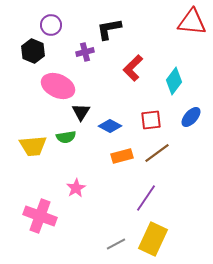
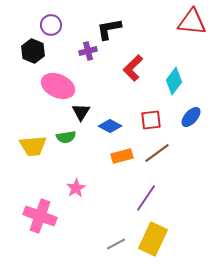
purple cross: moved 3 px right, 1 px up
